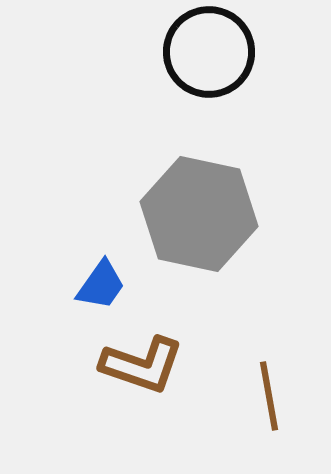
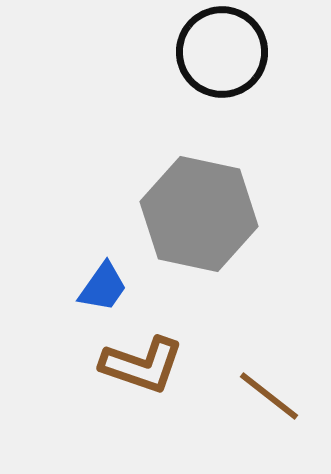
black circle: moved 13 px right
blue trapezoid: moved 2 px right, 2 px down
brown line: rotated 42 degrees counterclockwise
